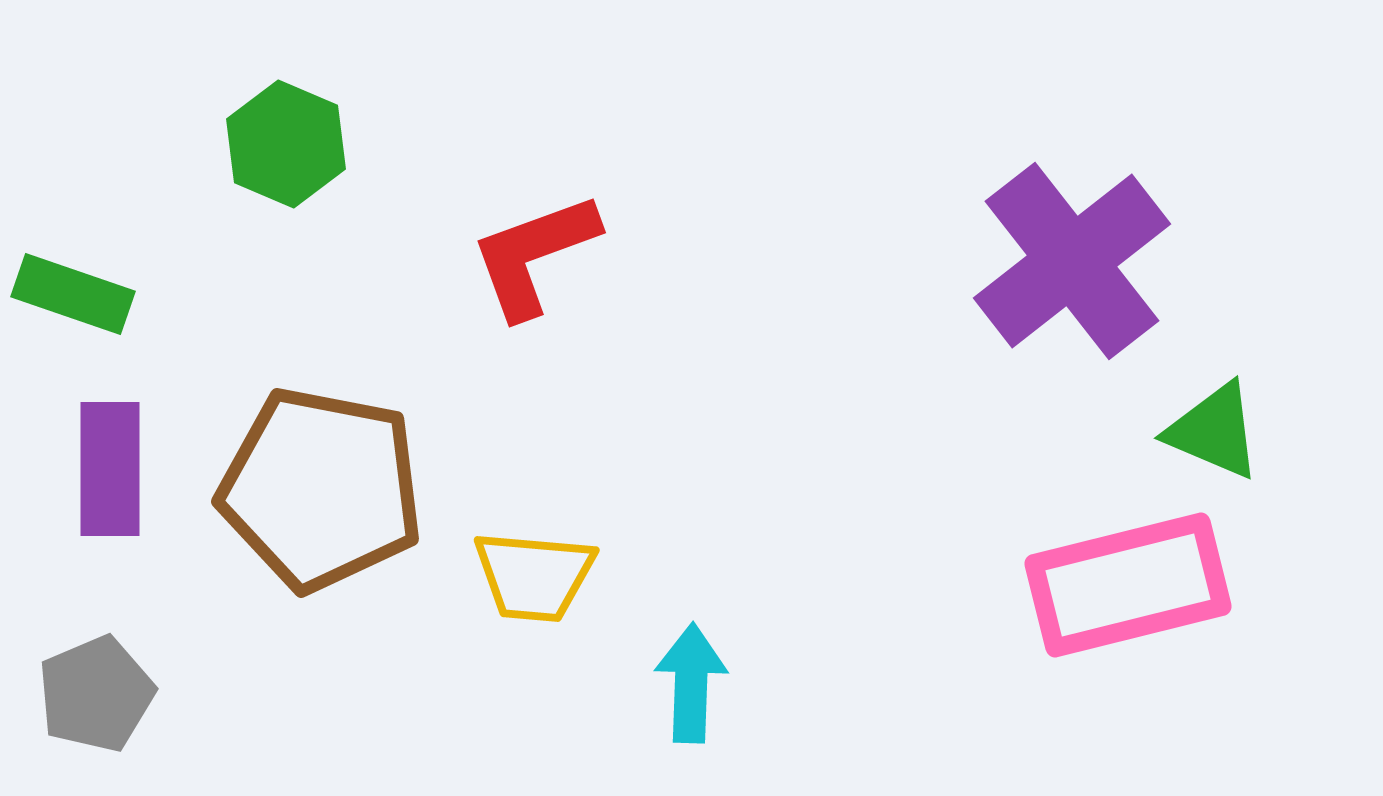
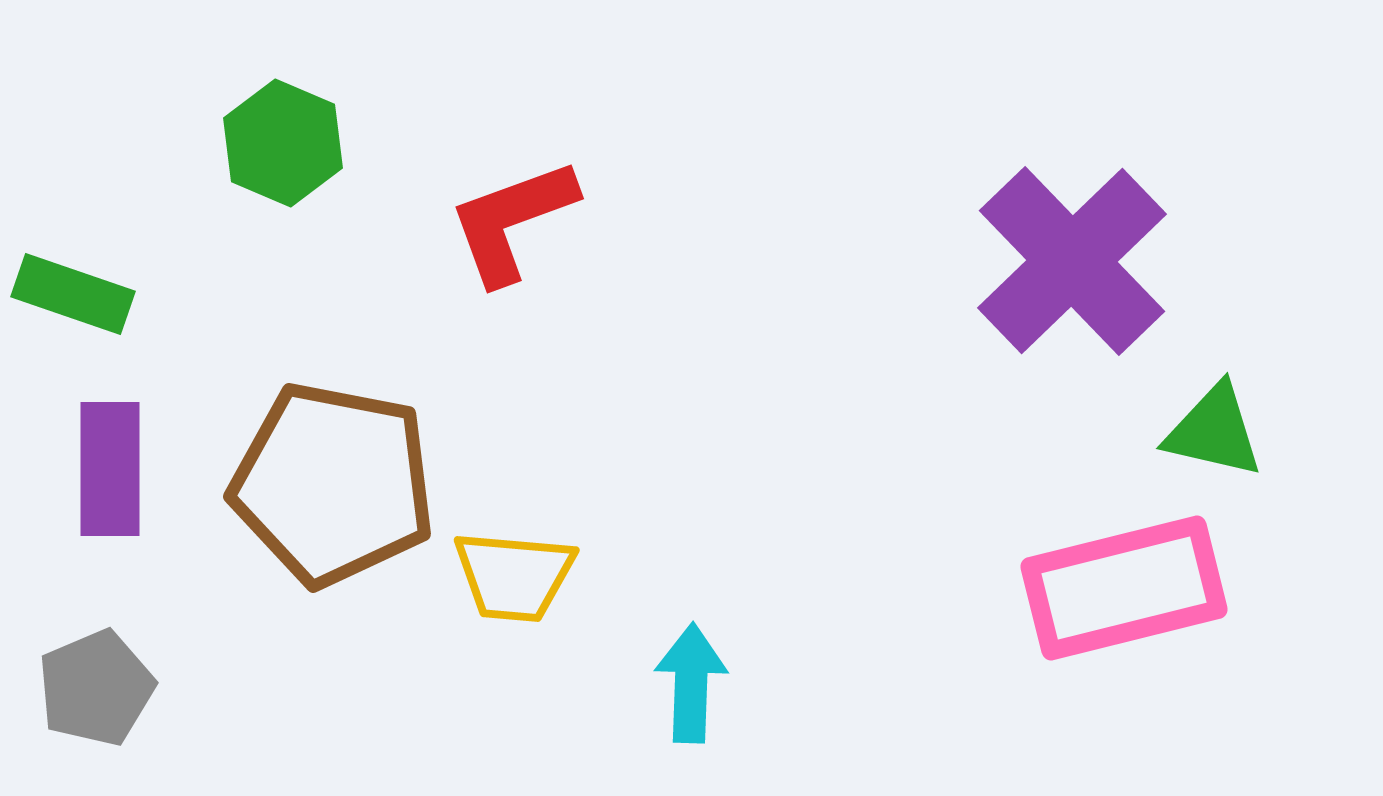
green hexagon: moved 3 px left, 1 px up
red L-shape: moved 22 px left, 34 px up
purple cross: rotated 6 degrees counterclockwise
green triangle: rotated 10 degrees counterclockwise
brown pentagon: moved 12 px right, 5 px up
yellow trapezoid: moved 20 px left
pink rectangle: moved 4 px left, 3 px down
gray pentagon: moved 6 px up
